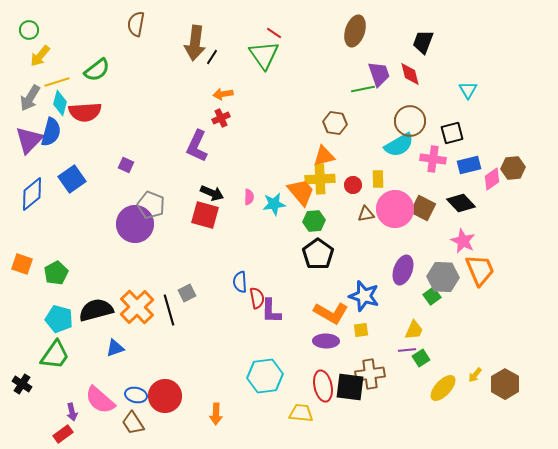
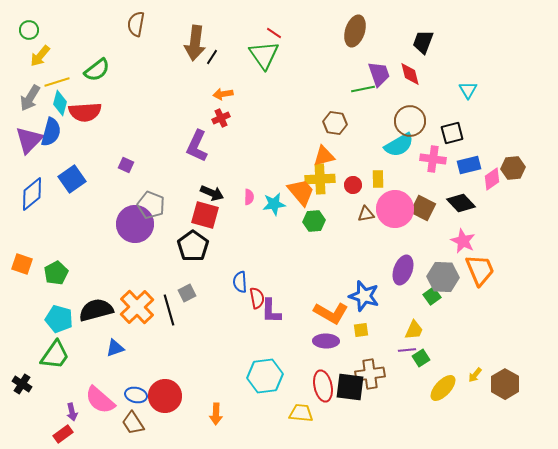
black pentagon at (318, 254): moved 125 px left, 8 px up
